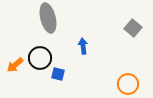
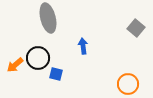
gray square: moved 3 px right
black circle: moved 2 px left
blue square: moved 2 px left
